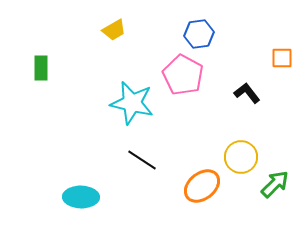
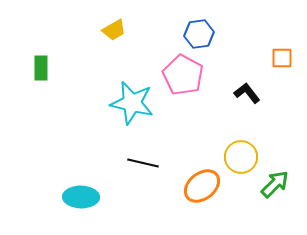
black line: moved 1 px right, 3 px down; rotated 20 degrees counterclockwise
